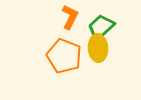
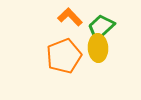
orange L-shape: rotated 70 degrees counterclockwise
orange pentagon: rotated 28 degrees clockwise
